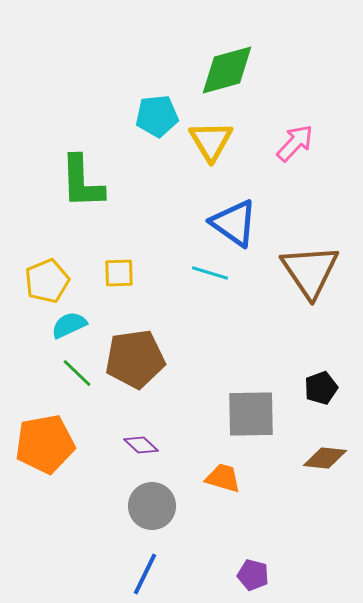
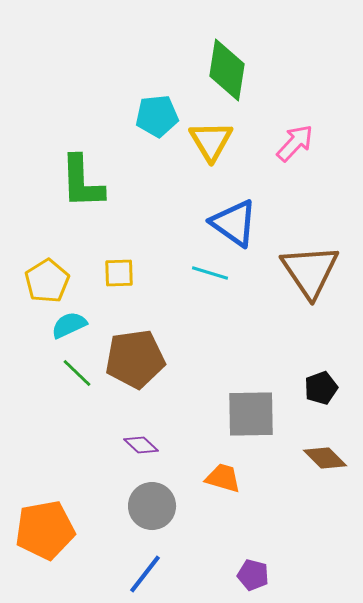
green diamond: rotated 66 degrees counterclockwise
yellow pentagon: rotated 9 degrees counterclockwise
orange pentagon: moved 86 px down
brown diamond: rotated 39 degrees clockwise
blue line: rotated 12 degrees clockwise
